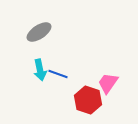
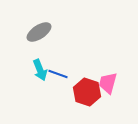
cyan arrow: rotated 10 degrees counterclockwise
pink trapezoid: rotated 20 degrees counterclockwise
red hexagon: moved 1 px left, 8 px up
